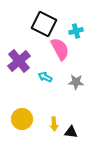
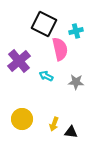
pink semicircle: rotated 15 degrees clockwise
cyan arrow: moved 1 px right, 1 px up
yellow arrow: rotated 24 degrees clockwise
